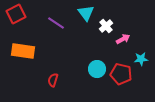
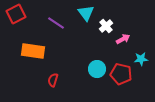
orange rectangle: moved 10 px right
